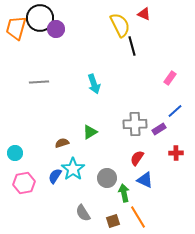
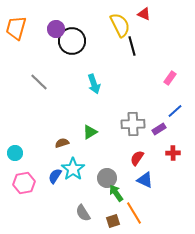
black circle: moved 32 px right, 23 px down
gray line: rotated 48 degrees clockwise
gray cross: moved 2 px left
red cross: moved 3 px left
green arrow: moved 8 px left; rotated 24 degrees counterclockwise
orange line: moved 4 px left, 4 px up
